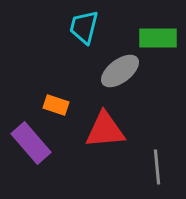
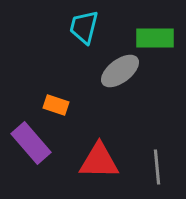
green rectangle: moved 3 px left
red triangle: moved 6 px left, 31 px down; rotated 6 degrees clockwise
